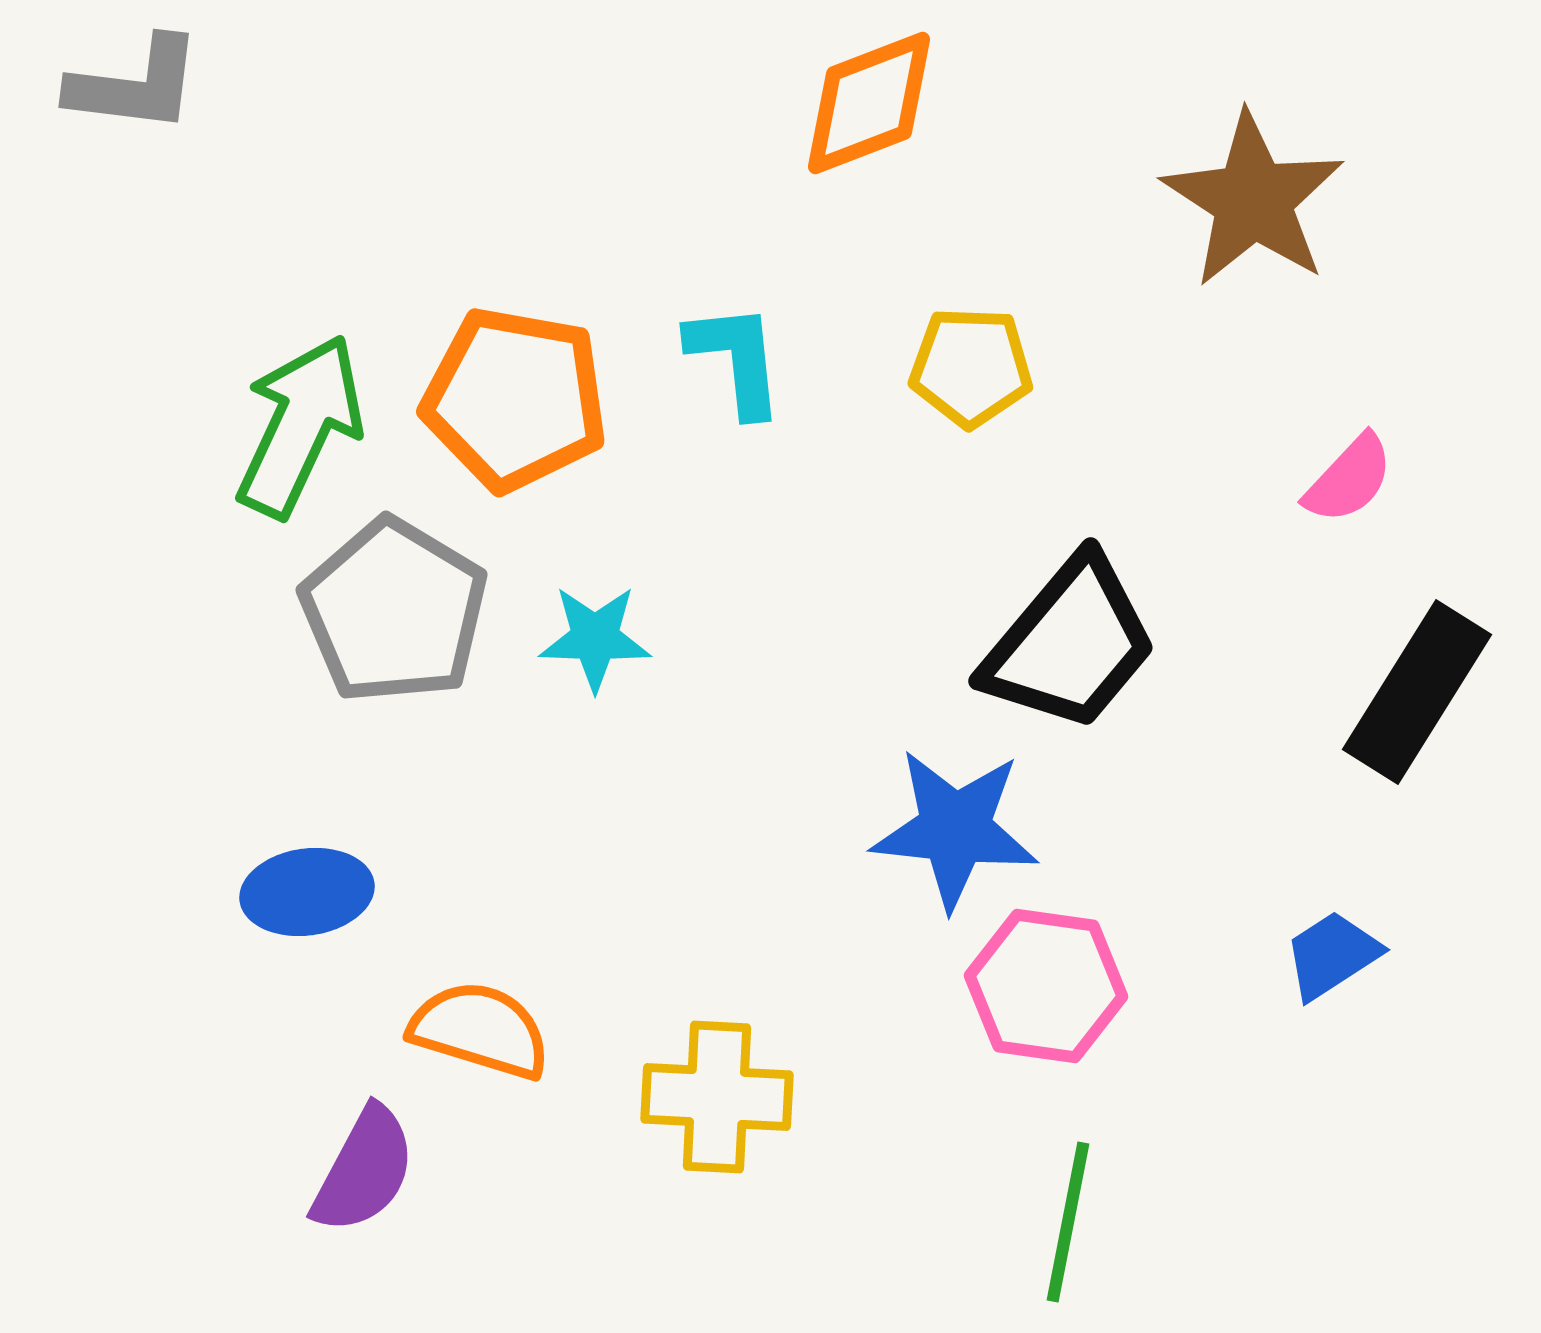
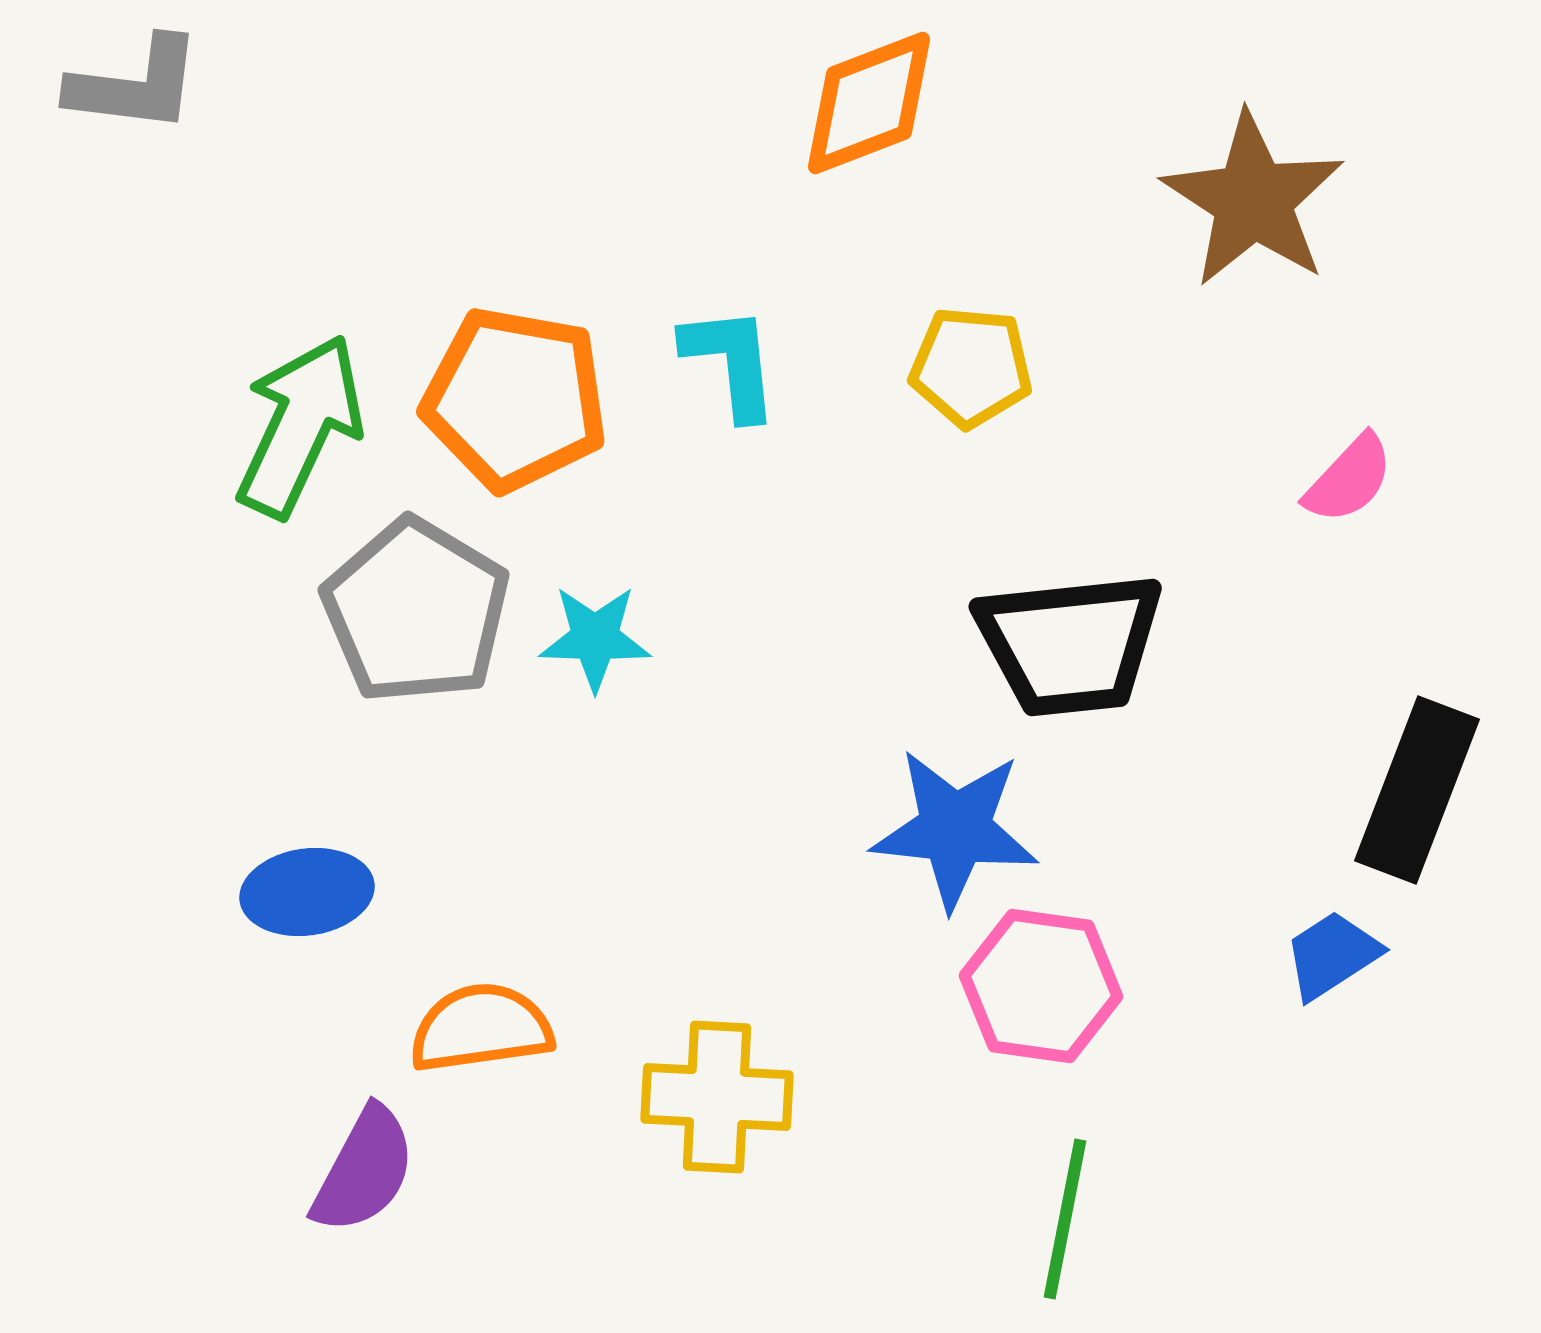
cyan L-shape: moved 5 px left, 3 px down
yellow pentagon: rotated 3 degrees clockwise
gray pentagon: moved 22 px right
black trapezoid: rotated 44 degrees clockwise
black rectangle: moved 98 px down; rotated 11 degrees counterclockwise
pink hexagon: moved 5 px left
orange semicircle: moved 1 px right, 2 px up; rotated 25 degrees counterclockwise
green line: moved 3 px left, 3 px up
